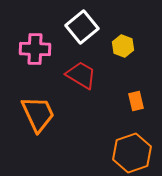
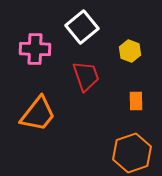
yellow hexagon: moved 7 px right, 5 px down
red trapezoid: moved 5 px right, 1 px down; rotated 40 degrees clockwise
orange rectangle: rotated 12 degrees clockwise
orange trapezoid: rotated 63 degrees clockwise
